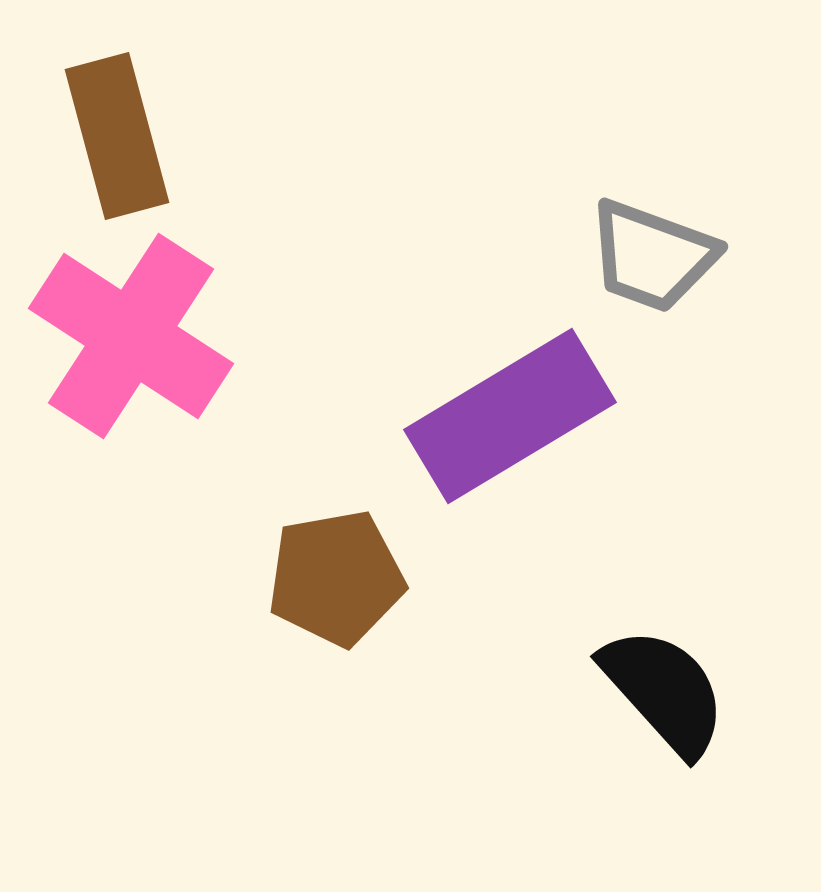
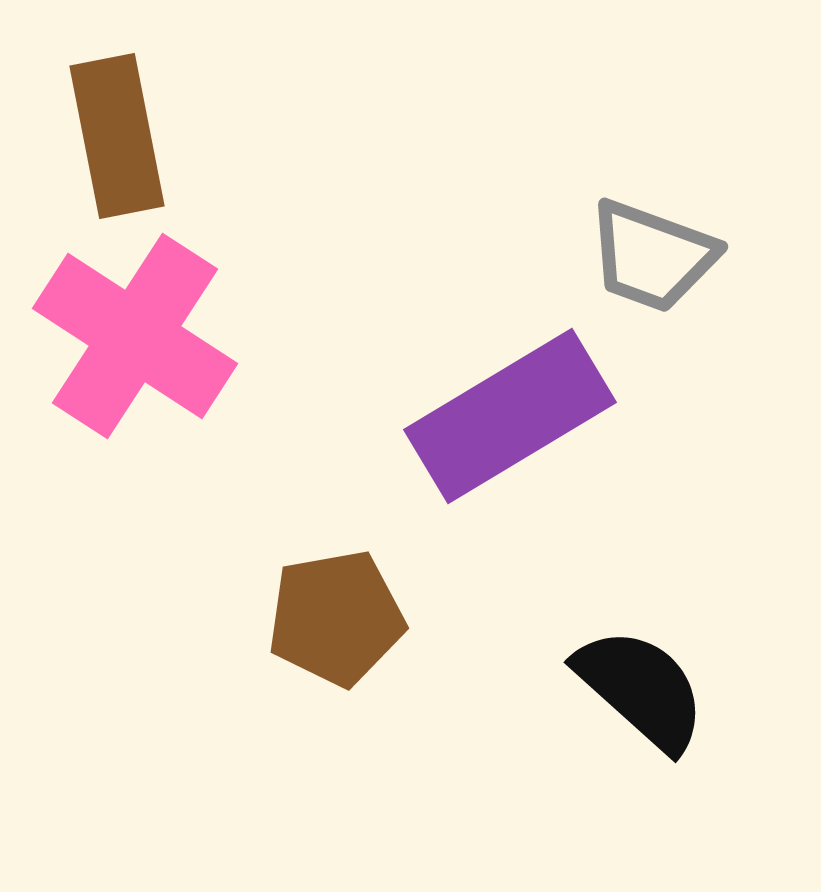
brown rectangle: rotated 4 degrees clockwise
pink cross: moved 4 px right
brown pentagon: moved 40 px down
black semicircle: moved 23 px left, 2 px up; rotated 6 degrees counterclockwise
